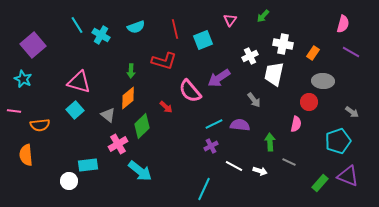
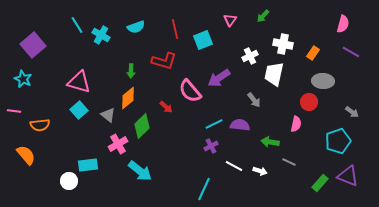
cyan square at (75, 110): moved 4 px right
green arrow at (270, 142): rotated 78 degrees counterclockwise
orange semicircle at (26, 155): rotated 145 degrees clockwise
